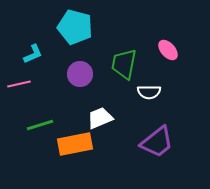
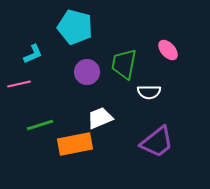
purple circle: moved 7 px right, 2 px up
